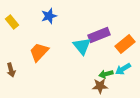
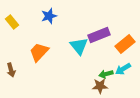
cyan triangle: moved 3 px left
